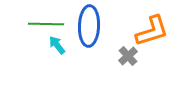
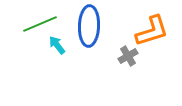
green line: moved 6 px left; rotated 24 degrees counterclockwise
gray cross: rotated 12 degrees clockwise
